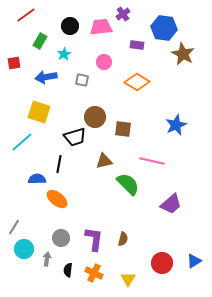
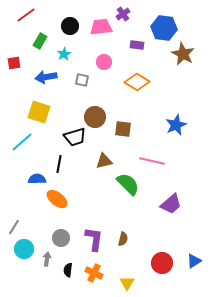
yellow triangle: moved 1 px left, 4 px down
